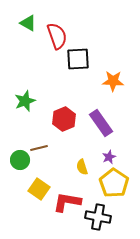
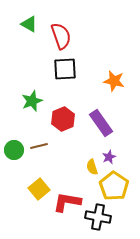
green triangle: moved 1 px right, 1 px down
red semicircle: moved 4 px right
black square: moved 13 px left, 10 px down
orange star: moved 1 px right; rotated 10 degrees clockwise
green star: moved 7 px right
red hexagon: moved 1 px left
brown line: moved 2 px up
green circle: moved 6 px left, 10 px up
yellow semicircle: moved 10 px right
yellow pentagon: moved 3 px down
yellow square: rotated 15 degrees clockwise
